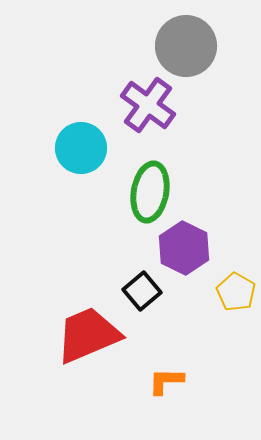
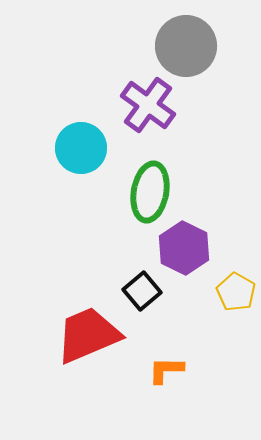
orange L-shape: moved 11 px up
